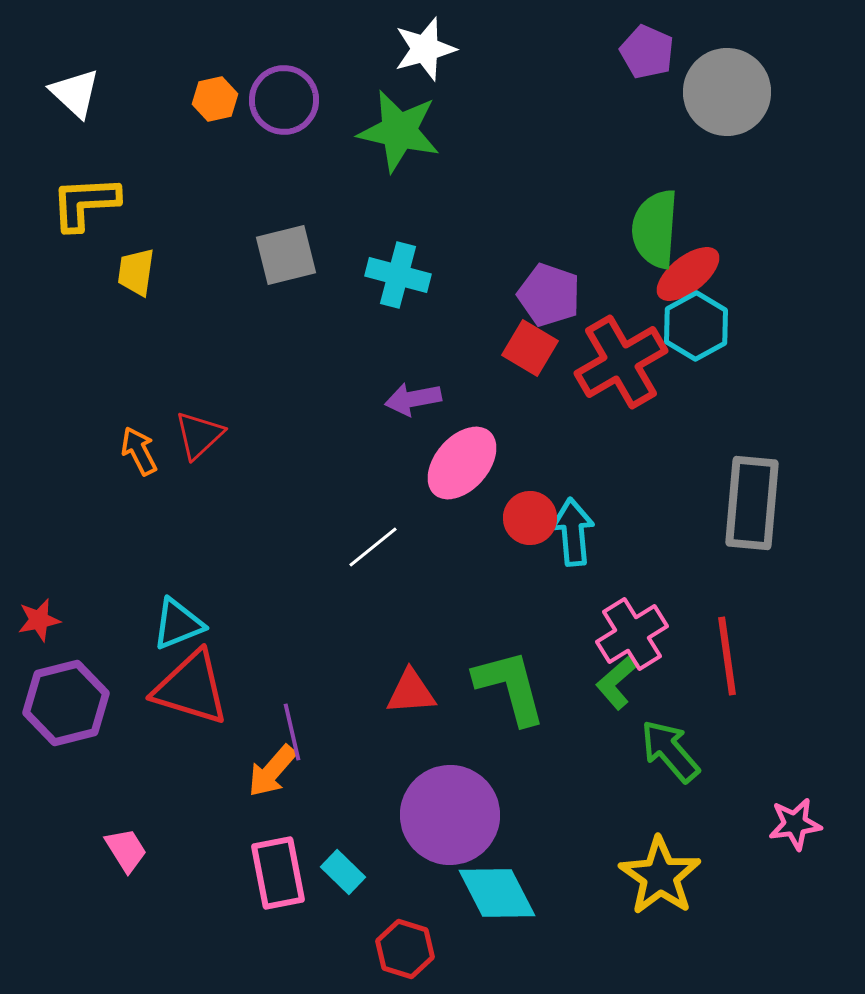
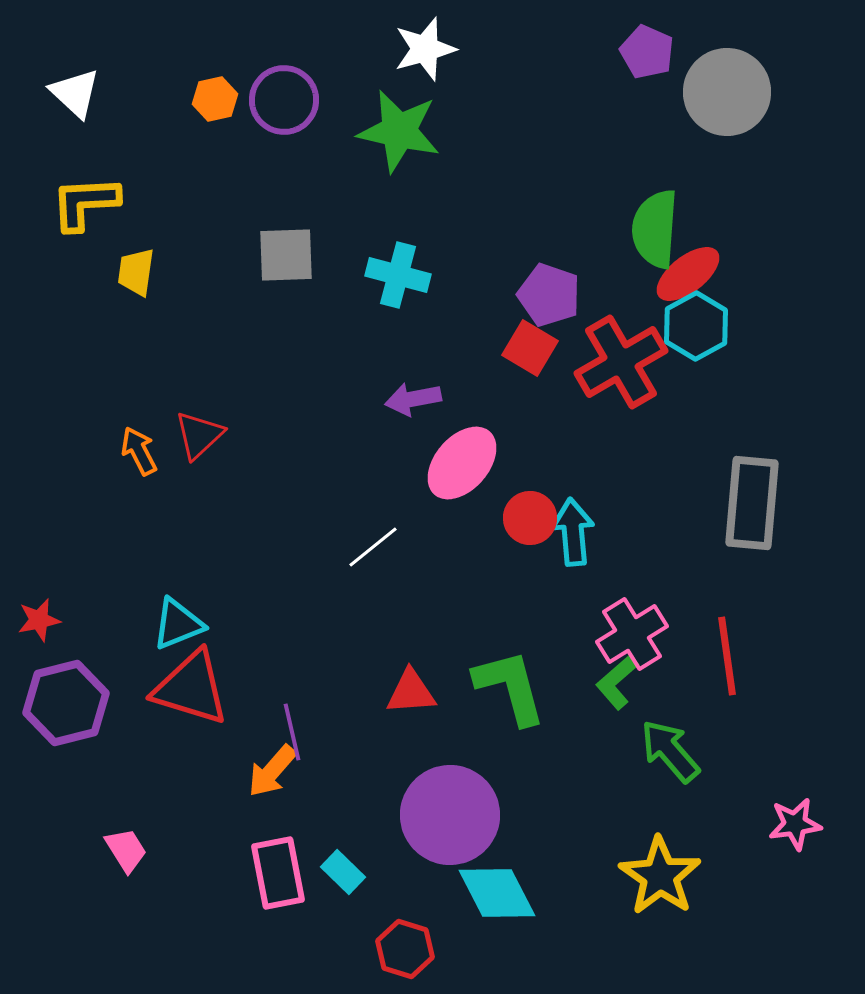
gray square at (286, 255): rotated 12 degrees clockwise
